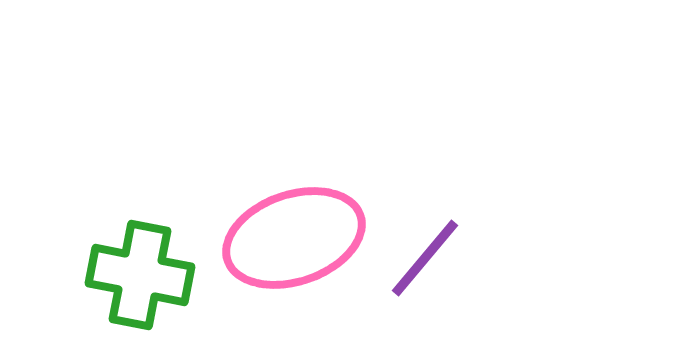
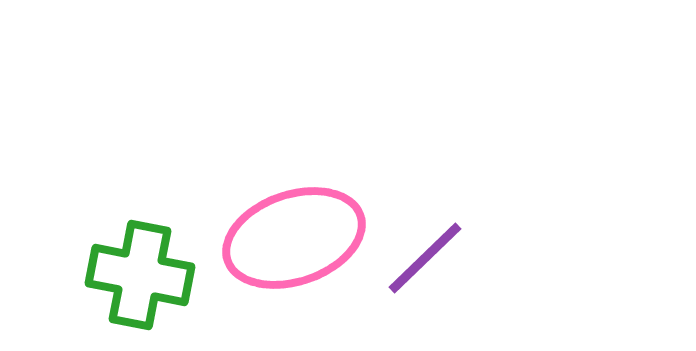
purple line: rotated 6 degrees clockwise
